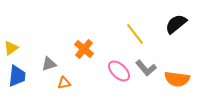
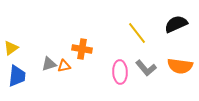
black semicircle: rotated 15 degrees clockwise
yellow line: moved 2 px right, 1 px up
orange cross: moved 2 px left; rotated 30 degrees counterclockwise
pink ellipse: moved 1 px right, 1 px down; rotated 45 degrees clockwise
orange semicircle: moved 3 px right, 13 px up
orange triangle: moved 17 px up
